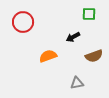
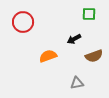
black arrow: moved 1 px right, 2 px down
